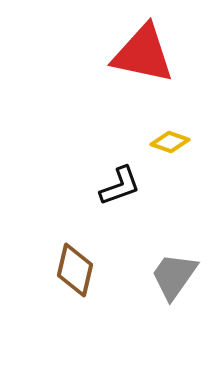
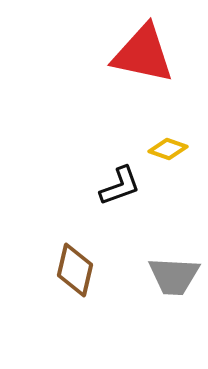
yellow diamond: moved 2 px left, 7 px down
gray trapezoid: rotated 122 degrees counterclockwise
